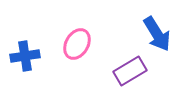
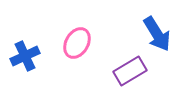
pink ellipse: moved 1 px up
blue cross: rotated 16 degrees counterclockwise
